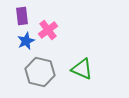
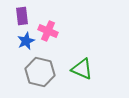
pink cross: moved 1 px down; rotated 30 degrees counterclockwise
